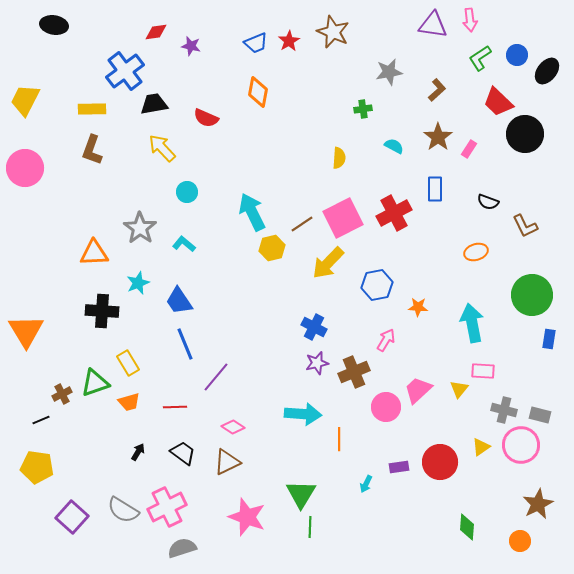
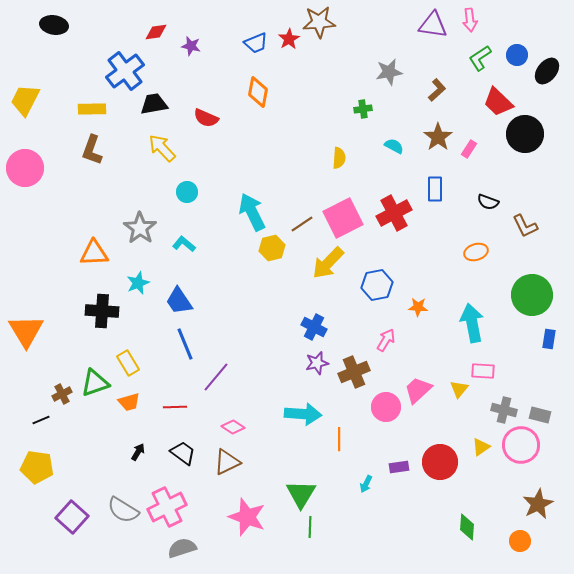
brown star at (333, 32): moved 14 px left, 10 px up; rotated 28 degrees counterclockwise
red star at (289, 41): moved 2 px up
